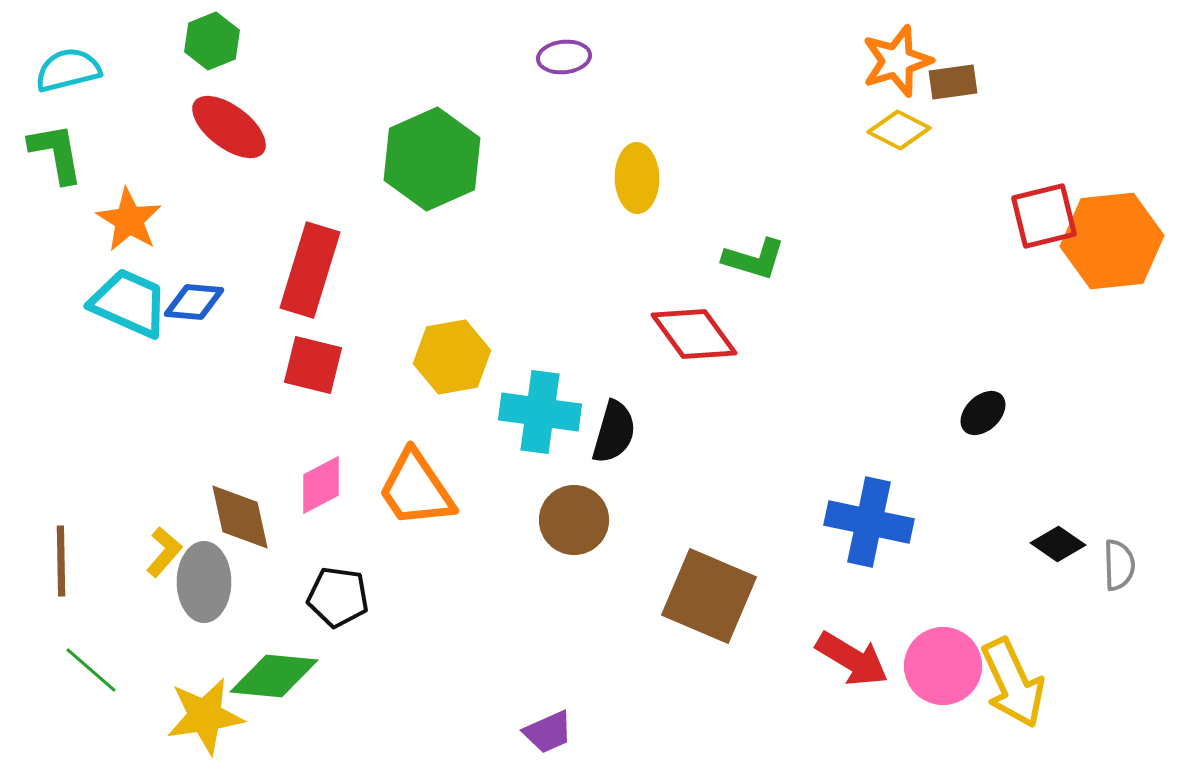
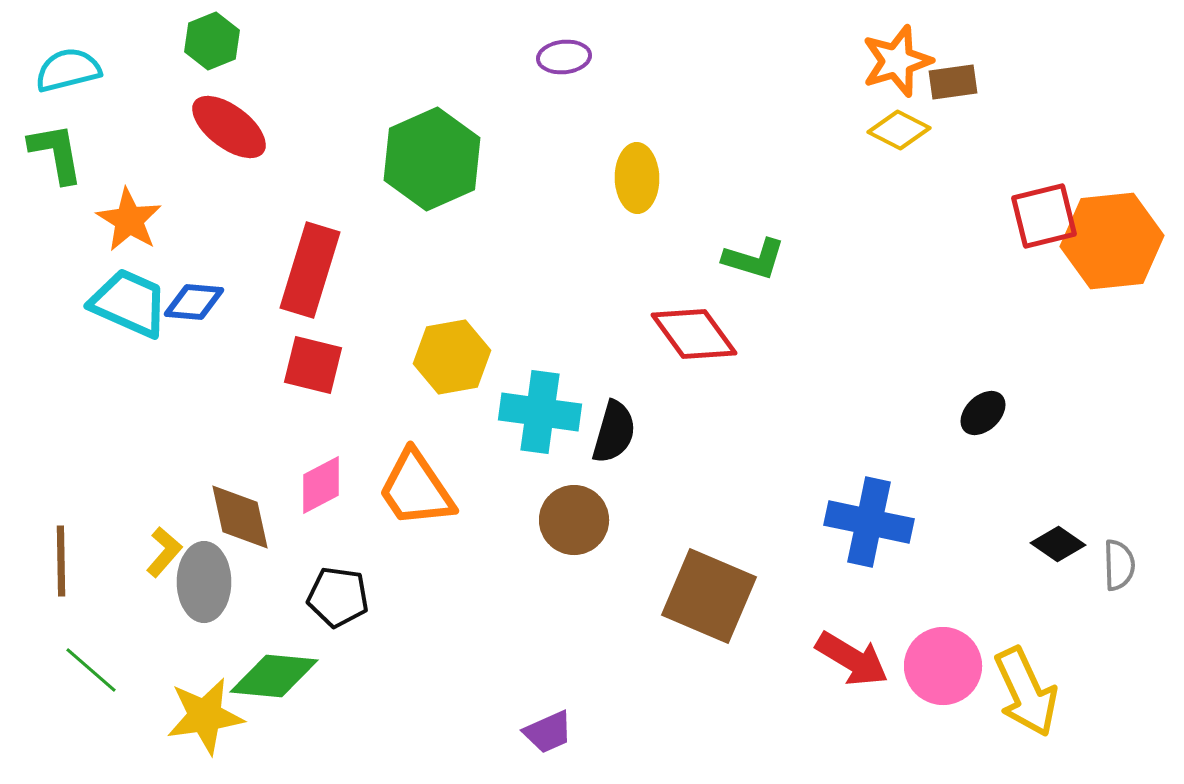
yellow arrow at (1013, 683): moved 13 px right, 9 px down
